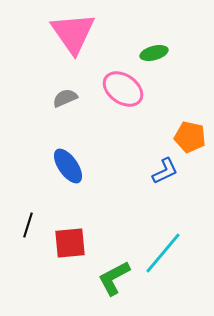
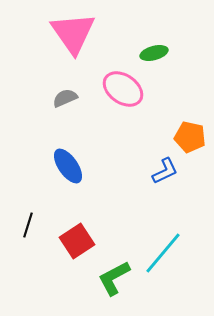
red square: moved 7 px right, 2 px up; rotated 28 degrees counterclockwise
